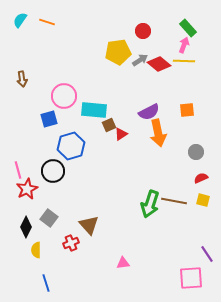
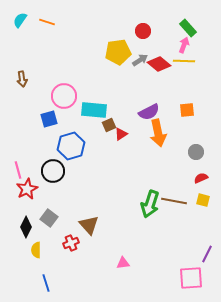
purple line: rotated 60 degrees clockwise
